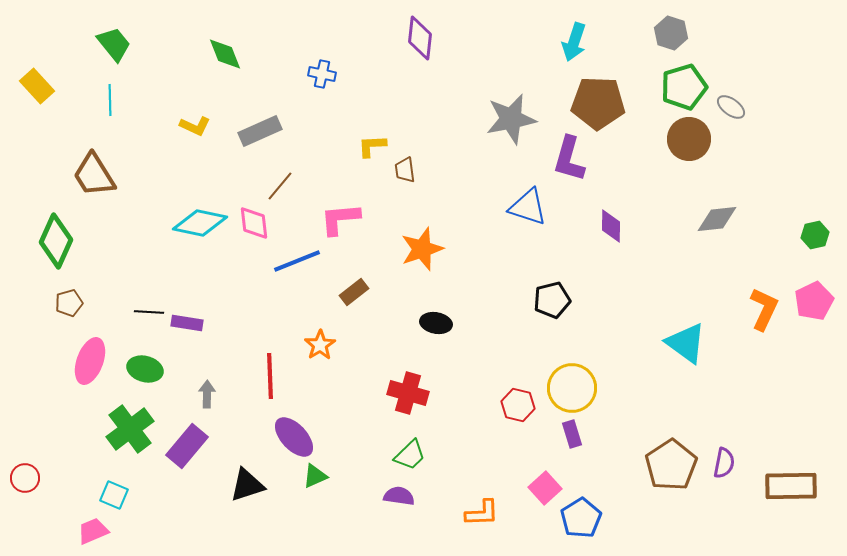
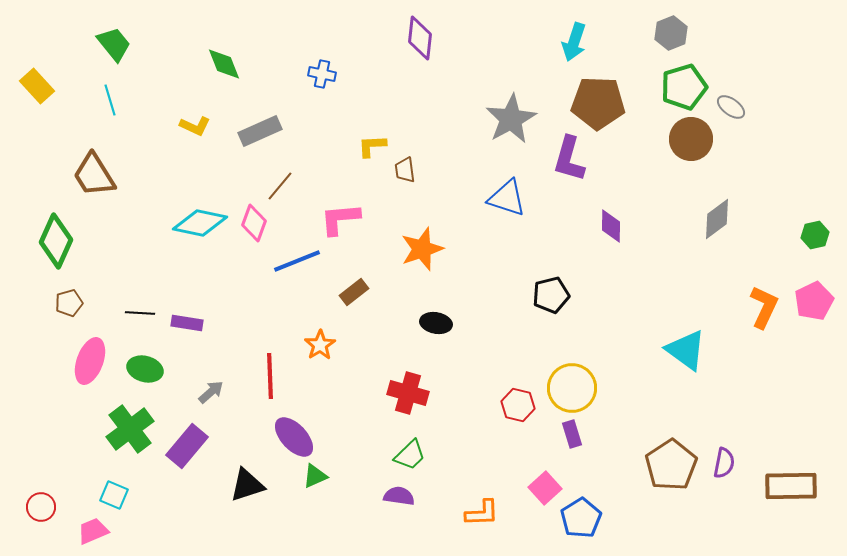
gray hexagon at (671, 33): rotated 20 degrees clockwise
green diamond at (225, 54): moved 1 px left, 10 px down
cyan line at (110, 100): rotated 16 degrees counterclockwise
gray star at (511, 119): rotated 18 degrees counterclockwise
brown circle at (689, 139): moved 2 px right
blue triangle at (528, 207): moved 21 px left, 9 px up
gray diamond at (717, 219): rotated 30 degrees counterclockwise
pink diamond at (254, 223): rotated 27 degrees clockwise
black pentagon at (552, 300): moved 1 px left, 5 px up
orange L-shape at (764, 309): moved 2 px up
black line at (149, 312): moved 9 px left, 1 px down
cyan triangle at (686, 343): moved 7 px down
gray arrow at (207, 394): moved 4 px right, 2 px up; rotated 48 degrees clockwise
red circle at (25, 478): moved 16 px right, 29 px down
